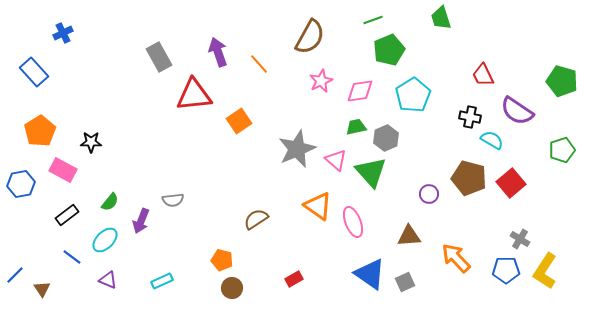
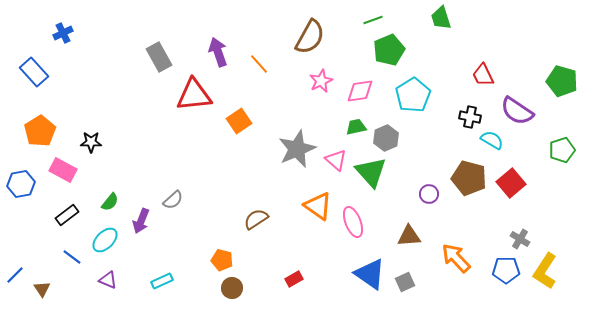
gray semicircle at (173, 200): rotated 35 degrees counterclockwise
